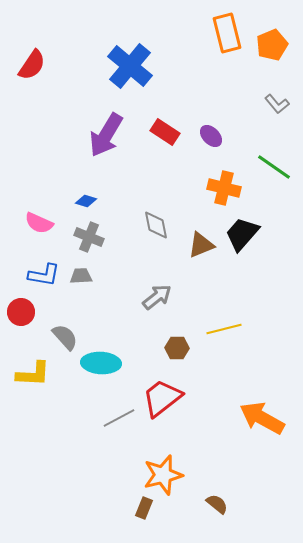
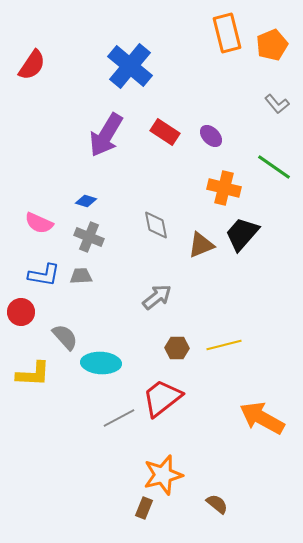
yellow line: moved 16 px down
